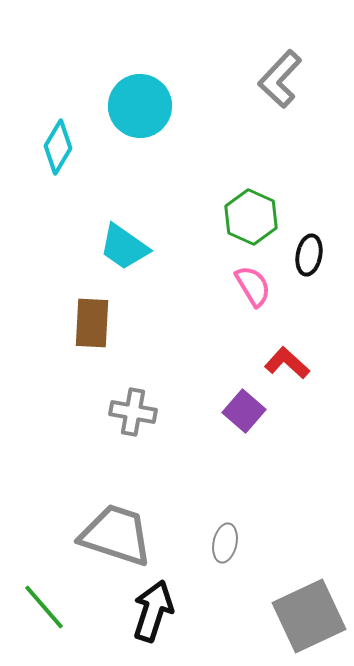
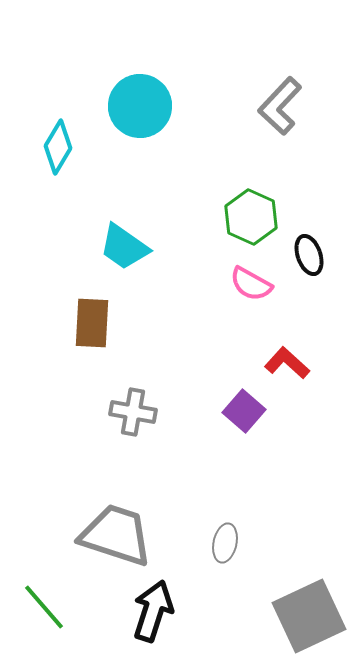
gray L-shape: moved 27 px down
black ellipse: rotated 30 degrees counterclockwise
pink semicircle: moved 2 px left, 2 px up; rotated 150 degrees clockwise
